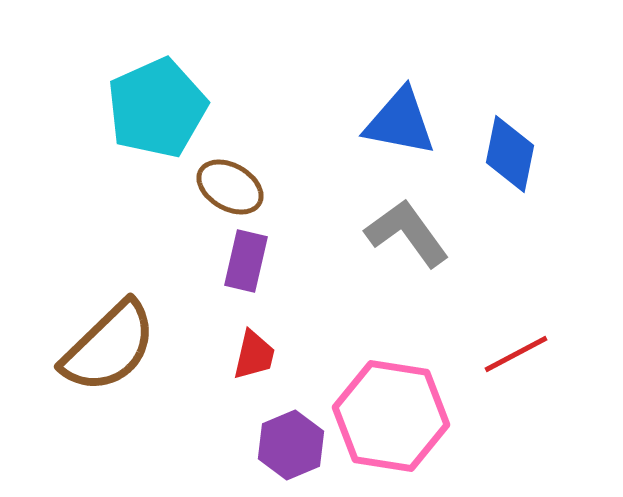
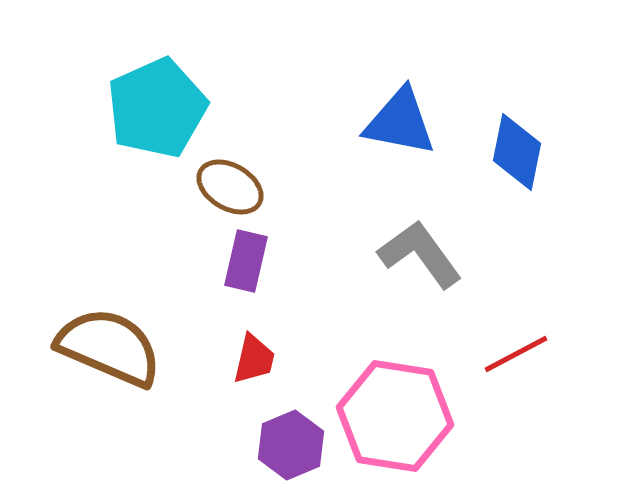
blue diamond: moved 7 px right, 2 px up
gray L-shape: moved 13 px right, 21 px down
brown semicircle: rotated 113 degrees counterclockwise
red trapezoid: moved 4 px down
pink hexagon: moved 4 px right
